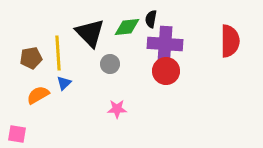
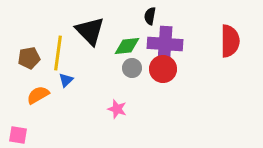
black semicircle: moved 1 px left, 3 px up
green diamond: moved 19 px down
black triangle: moved 2 px up
yellow line: rotated 12 degrees clockwise
brown pentagon: moved 2 px left
gray circle: moved 22 px right, 4 px down
red circle: moved 3 px left, 2 px up
blue triangle: moved 2 px right, 3 px up
pink star: rotated 18 degrees clockwise
pink square: moved 1 px right, 1 px down
